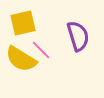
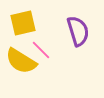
purple semicircle: moved 5 px up
yellow semicircle: moved 2 px down
